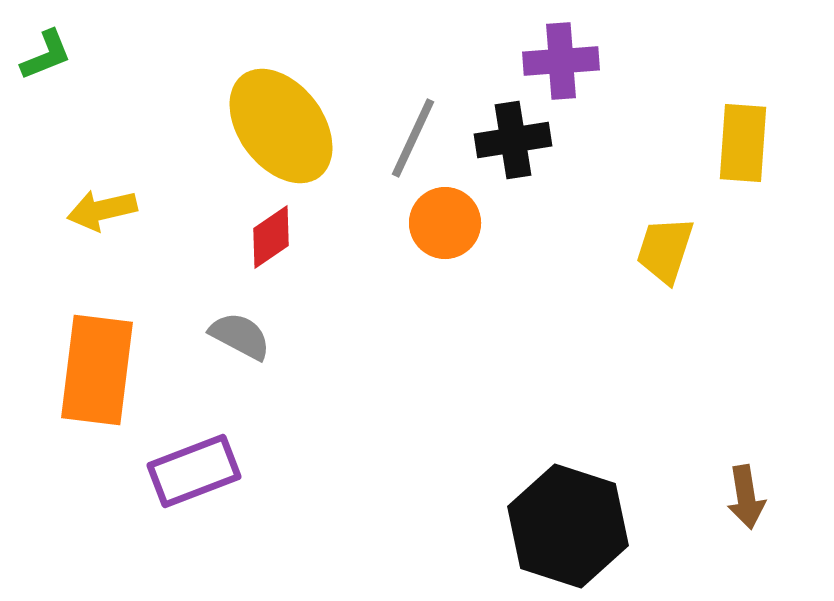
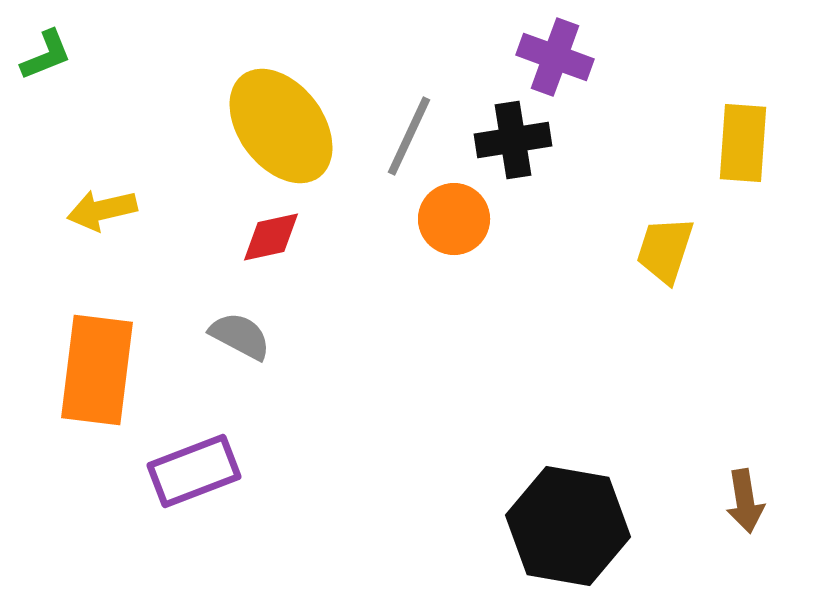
purple cross: moved 6 px left, 4 px up; rotated 24 degrees clockwise
gray line: moved 4 px left, 2 px up
orange circle: moved 9 px right, 4 px up
red diamond: rotated 22 degrees clockwise
brown arrow: moved 1 px left, 4 px down
black hexagon: rotated 8 degrees counterclockwise
